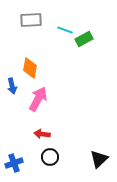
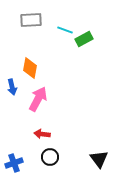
blue arrow: moved 1 px down
black triangle: rotated 24 degrees counterclockwise
